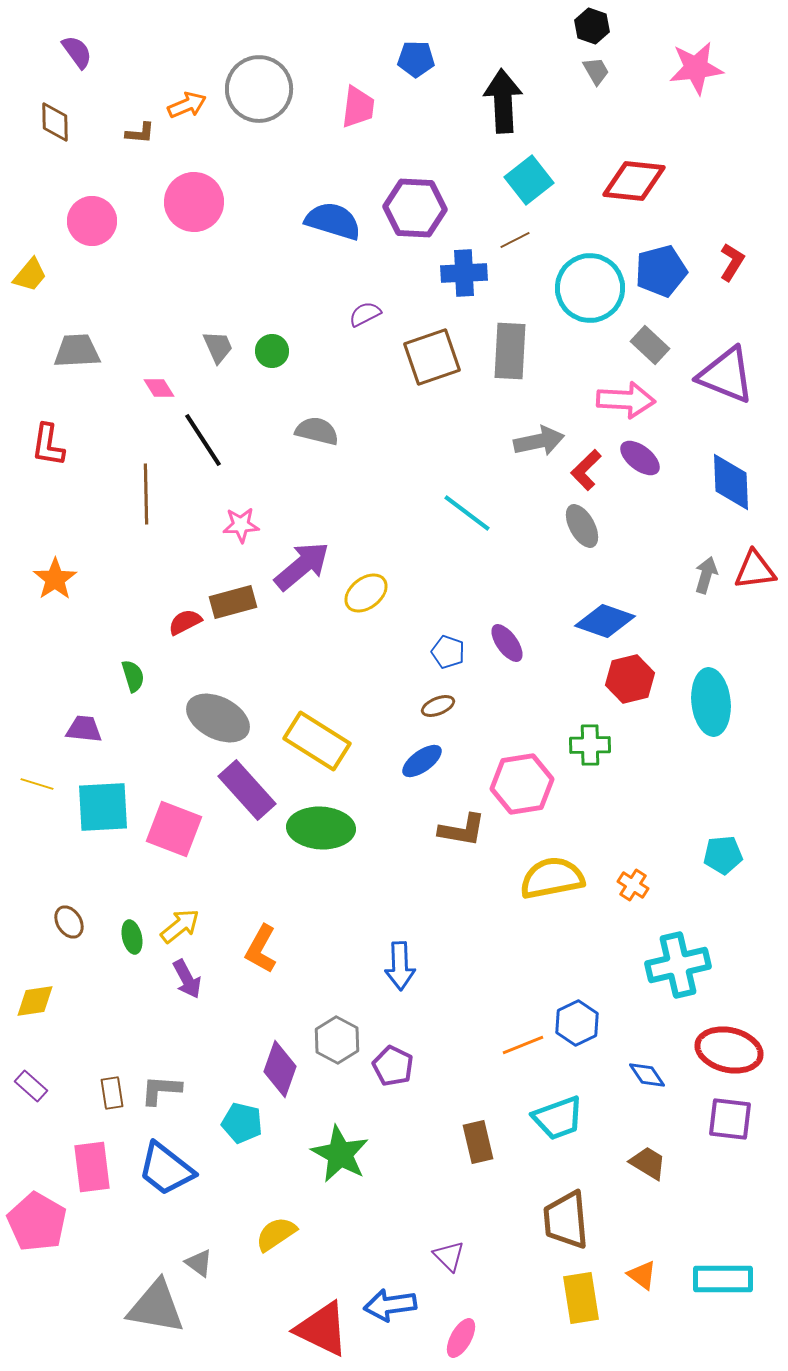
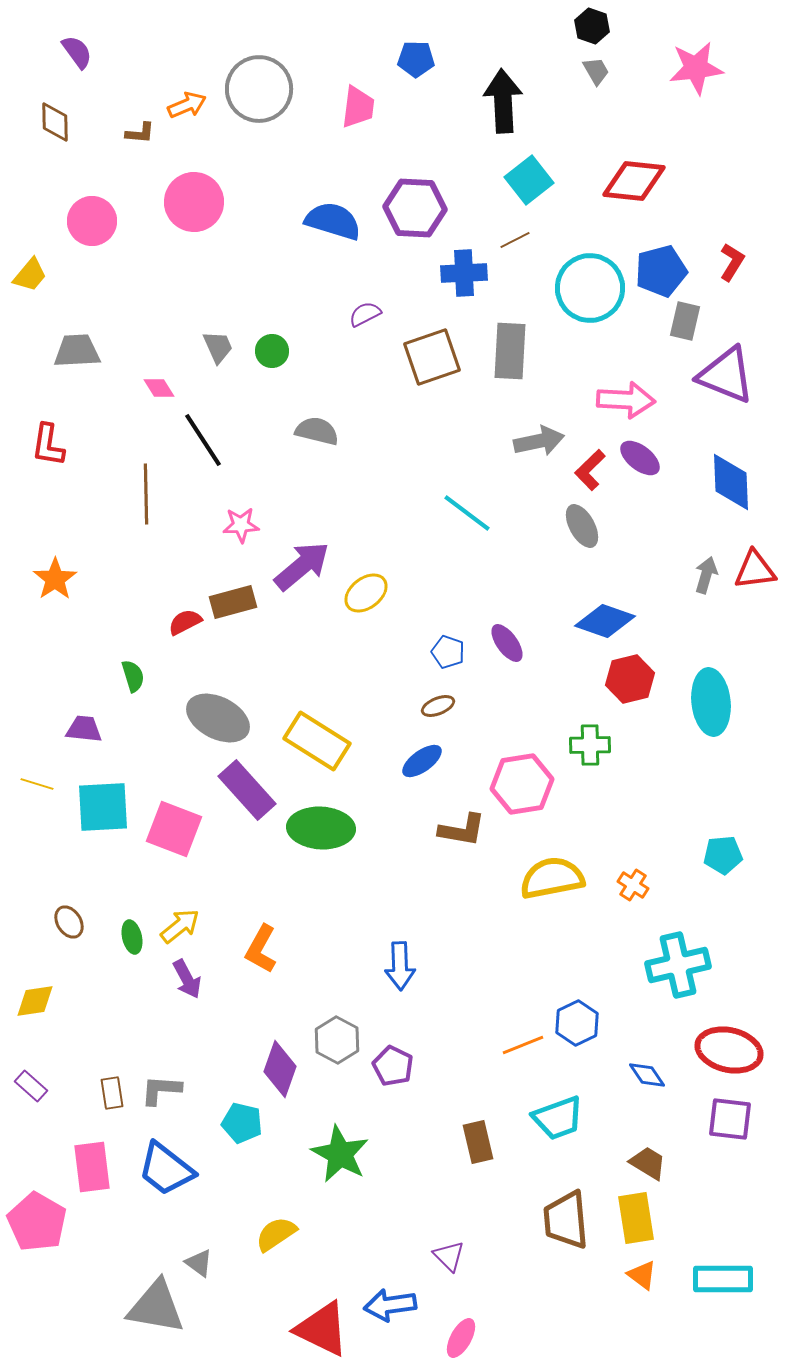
gray rectangle at (650, 345): moved 35 px right, 24 px up; rotated 60 degrees clockwise
red L-shape at (586, 470): moved 4 px right
yellow rectangle at (581, 1298): moved 55 px right, 80 px up
